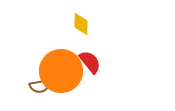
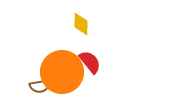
orange circle: moved 1 px right, 1 px down
